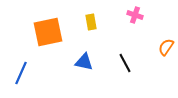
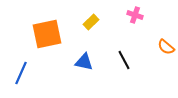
yellow rectangle: rotated 56 degrees clockwise
orange square: moved 1 px left, 2 px down
orange semicircle: rotated 84 degrees counterclockwise
black line: moved 1 px left, 3 px up
